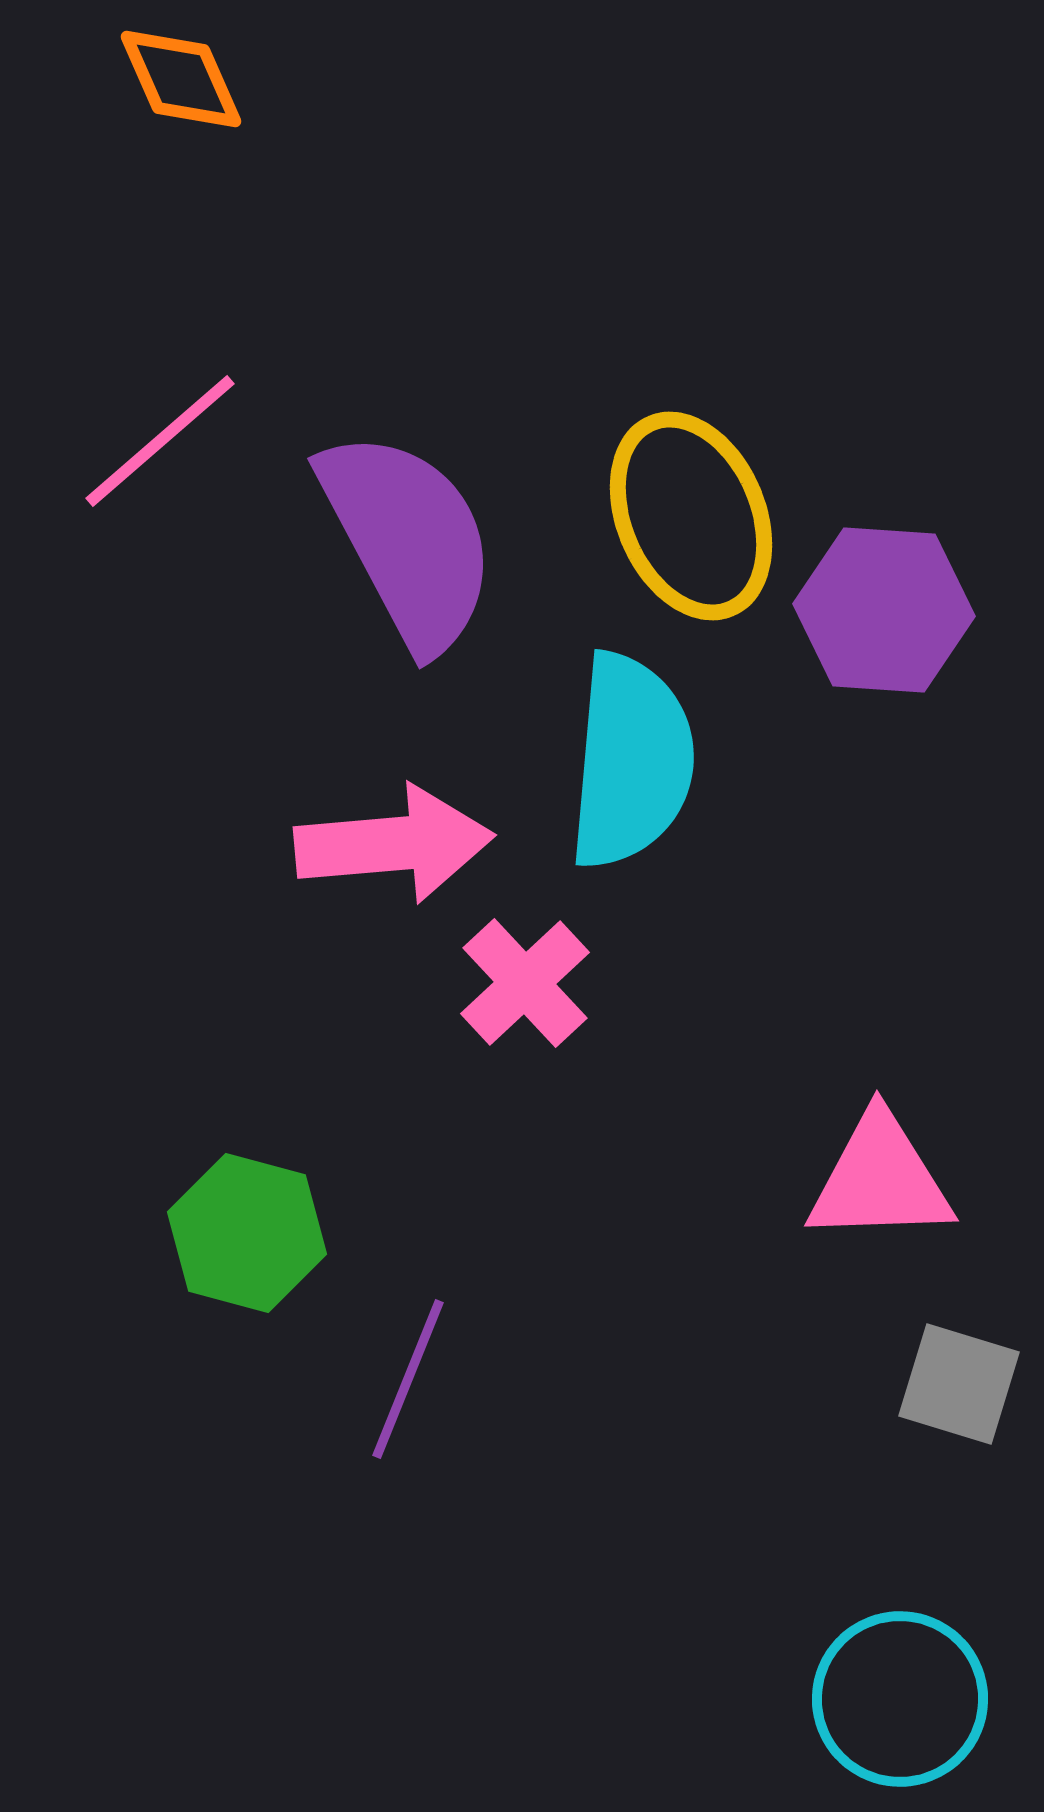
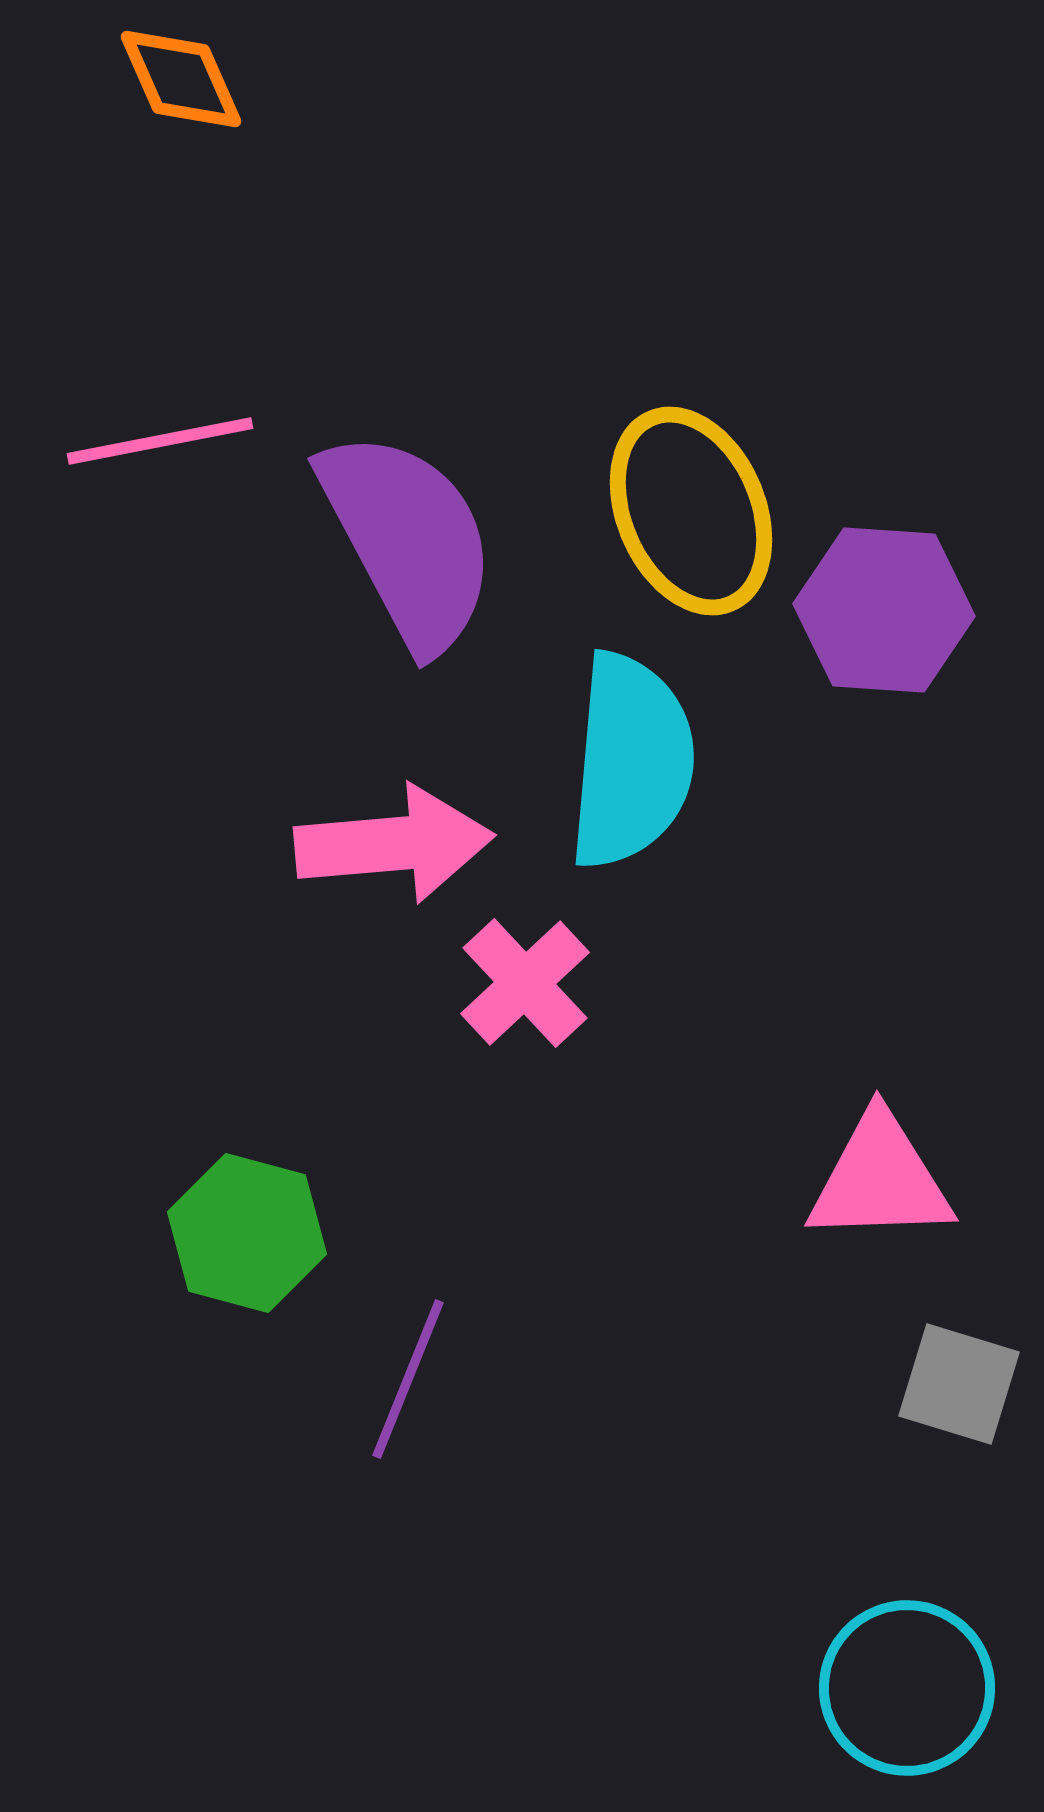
pink line: rotated 30 degrees clockwise
yellow ellipse: moved 5 px up
cyan circle: moved 7 px right, 11 px up
